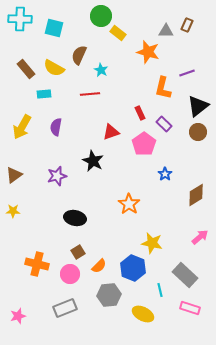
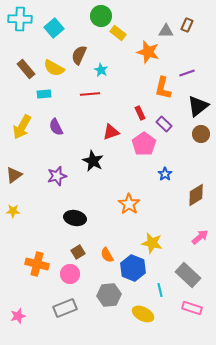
cyan square at (54, 28): rotated 36 degrees clockwise
purple semicircle at (56, 127): rotated 36 degrees counterclockwise
brown circle at (198, 132): moved 3 px right, 2 px down
orange semicircle at (99, 266): moved 8 px right, 11 px up; rotated 105 degrees clockwise
gray rectangle at (185, 275): moved 3 px right
pink rectangle at (190, 308): moved 2 px right
